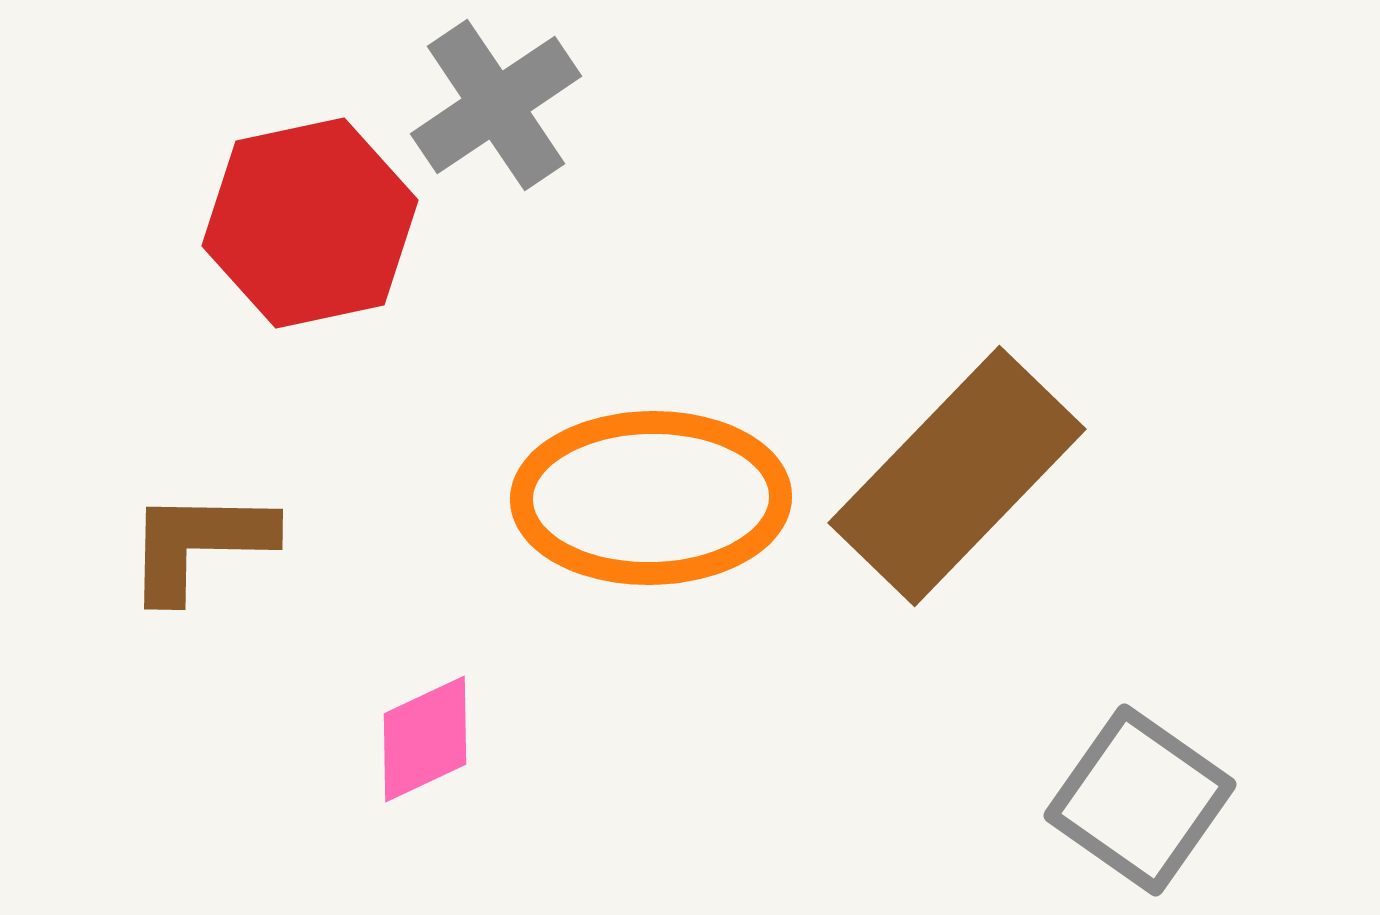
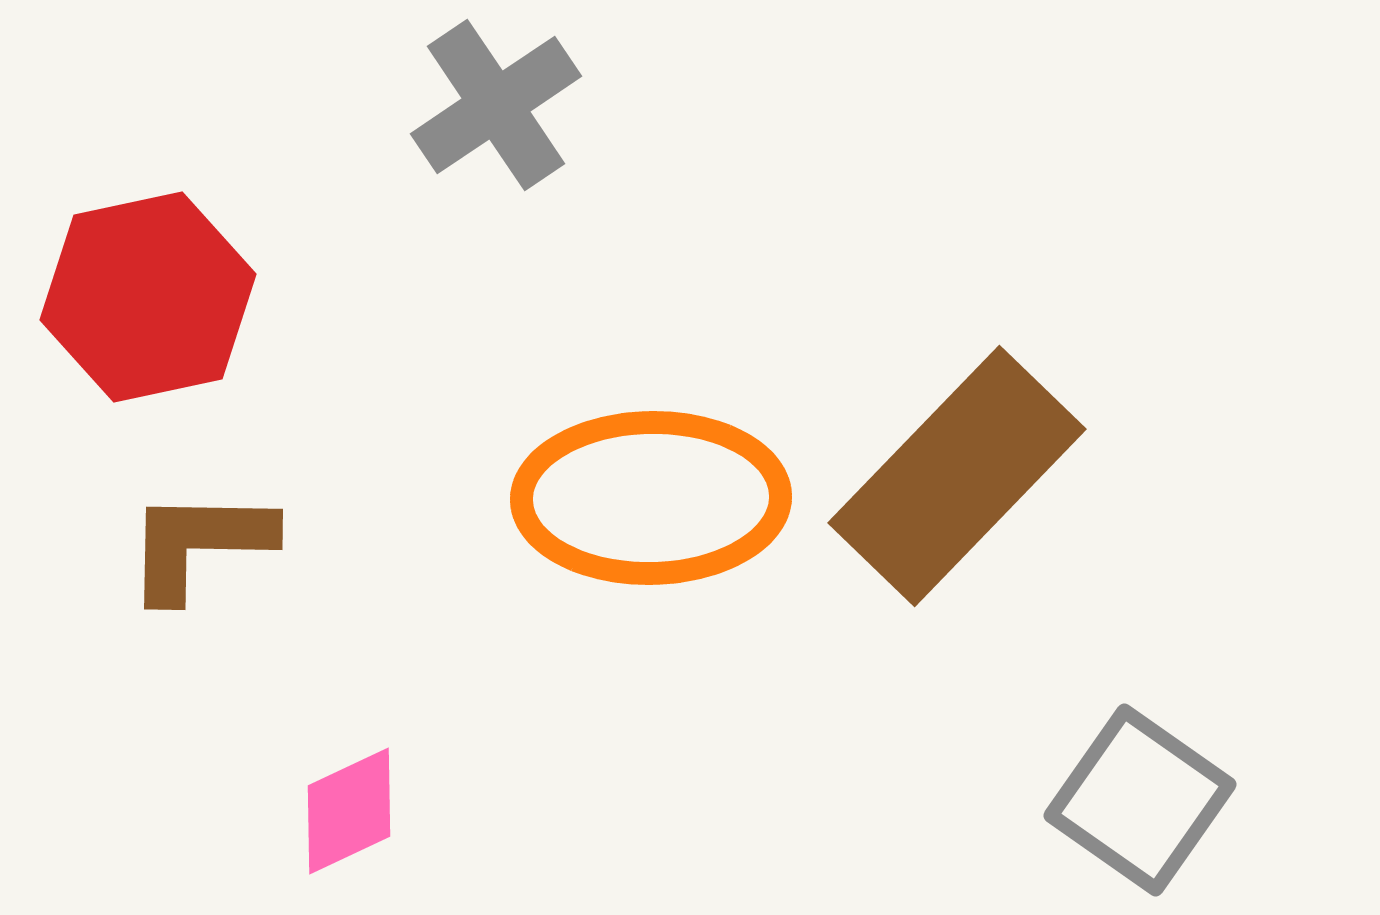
red hexagon: moved 162 px left, 74 px down
pink diamond: moved 76 px left, 72 px down
